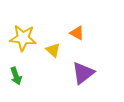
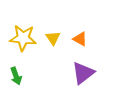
orange triangle: moved 3 px right, 6 px down
yellow triangle: moved 12 px up; rotated 14 degrees clockwise
